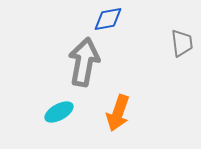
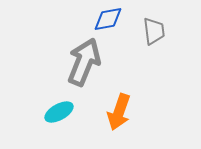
gray trapezoid: moved 28 px left, 12 px up
gray arrow: rotated 12 degrees clockwise
orange arrow: moved 1 px right, 1 px up
